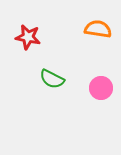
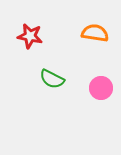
orange semicircle: moved 3 px left, 4 px down
red star: moved 2 px right, 1 px up
